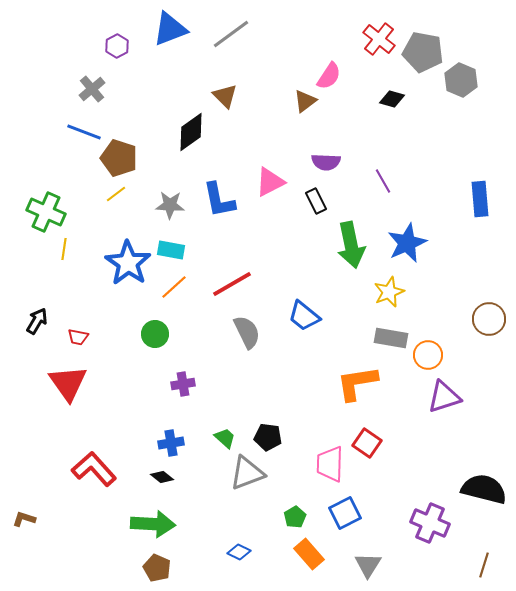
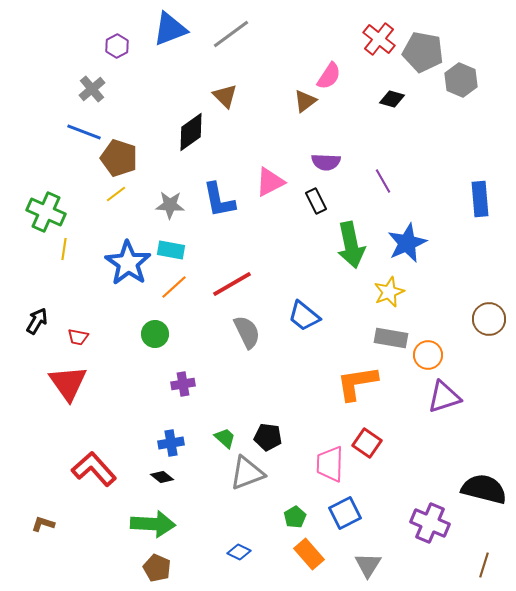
brown L-shape at (24, 519): moved 19 px right, 5 px down
